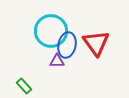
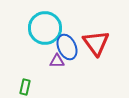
cyan circle: moved 6 px left, 3 px up
blue ellipse: moved 2 px down; rotated 35 degrees counterclockwise
green rectangle: moved 1 px right, 1 px down; rotated 56 degrees clockwise
